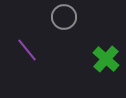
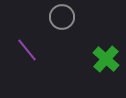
gray circle: moved 2 px left
